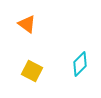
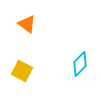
yellow square: moved 10 px left
